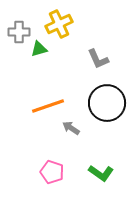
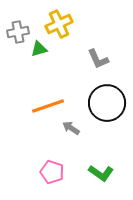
gray cross: moved 1 px left; rotated 10 degrees counterclockwise
